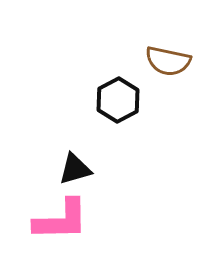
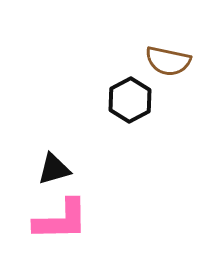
black hexagon: moved 12 px right
black triangle: moved 21 px left
